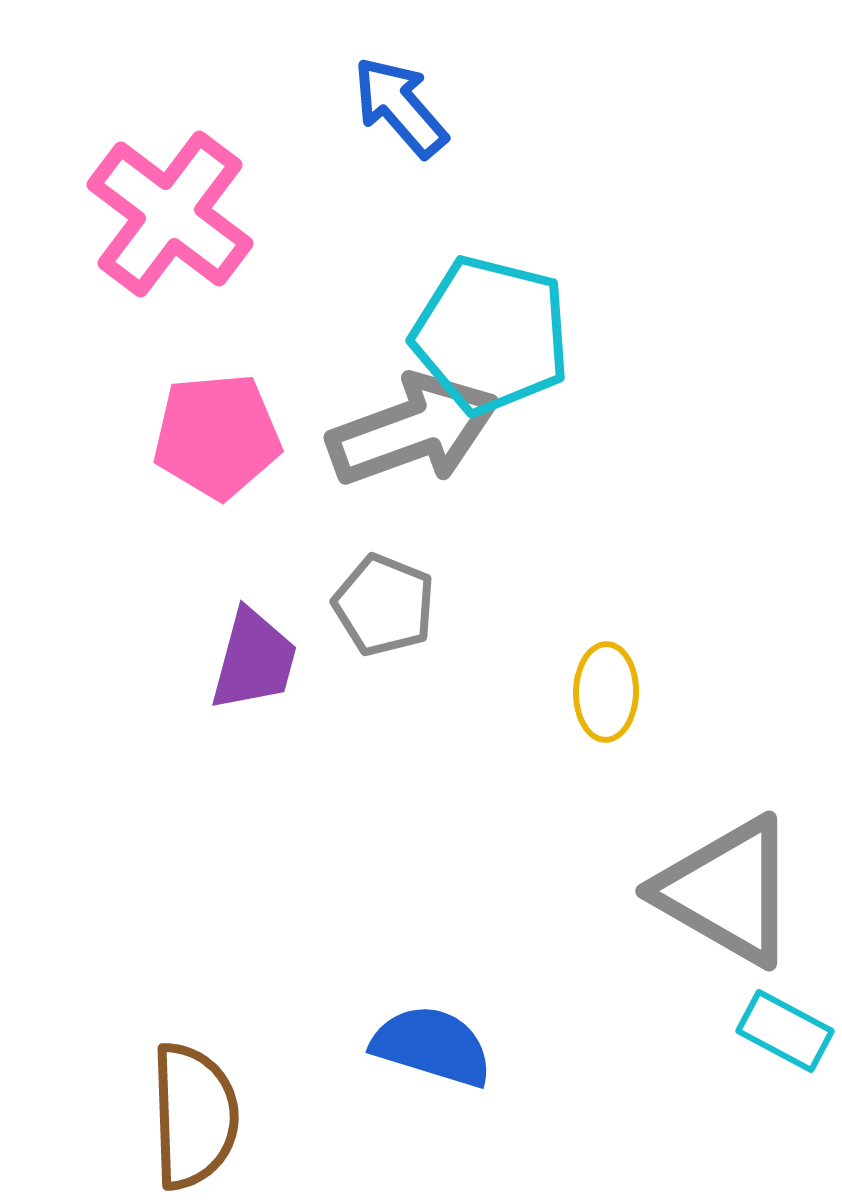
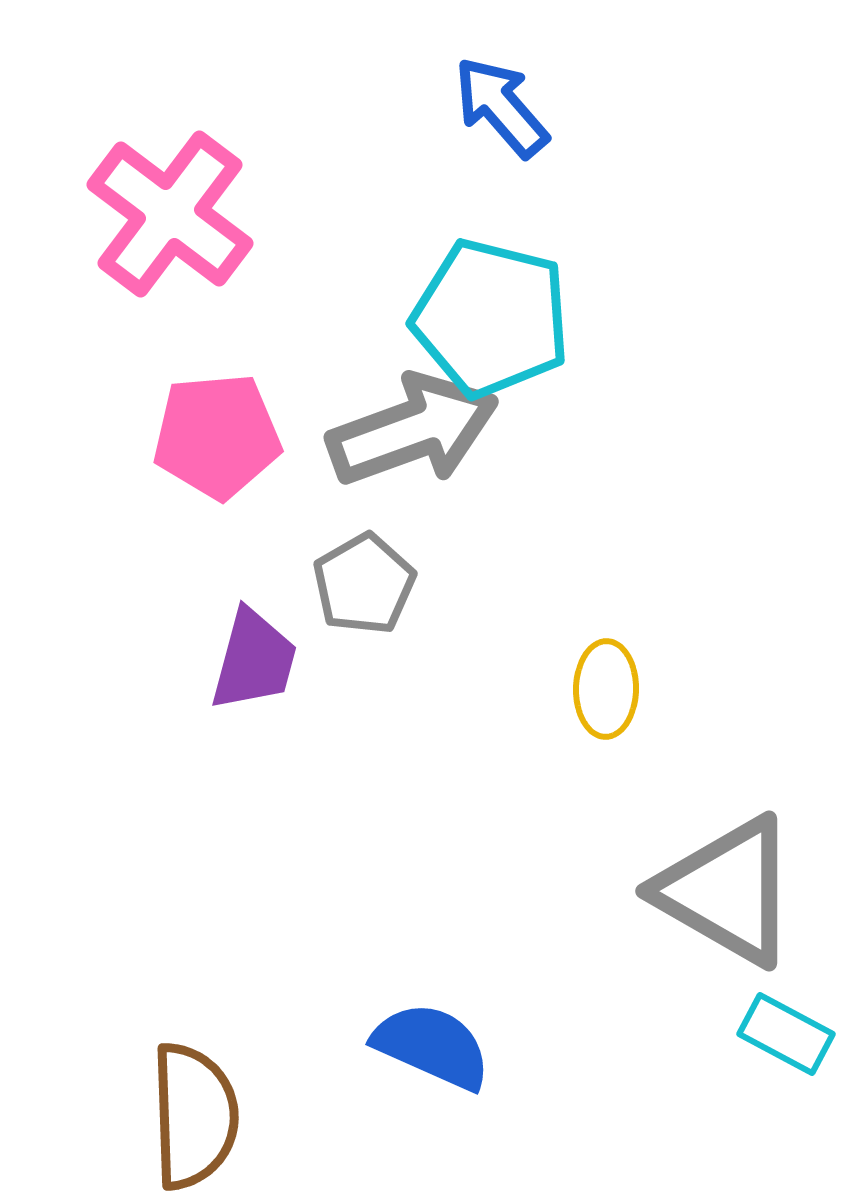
blue arrow: moved 101 px right
cyan pentagon: moved 17 px up
gray pentagon: moved 20 px left, 21 px up; rotated 20 degrees clockwise
yellow ellipse: moved 3 px up
cyan rectangle: moved 1 px right, 3 px down
blue semicircle: rotated 7 degrees clockwise
